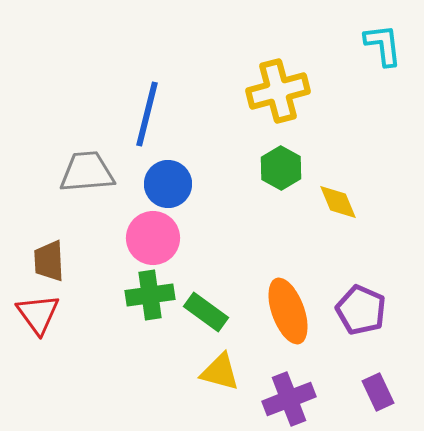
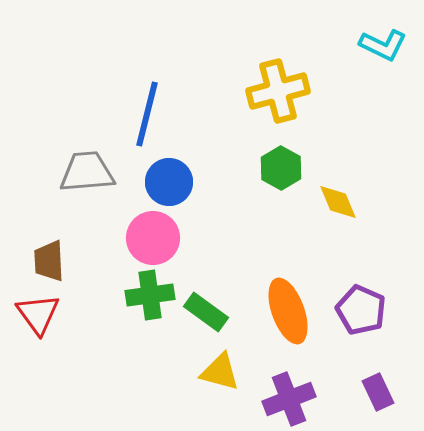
cyan L-shape: rotated 123 degrees clockwise
blue circle: moved 1 px right, 2 px up
